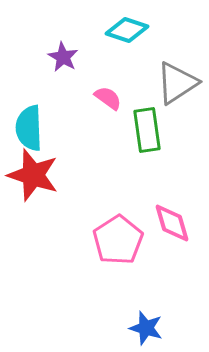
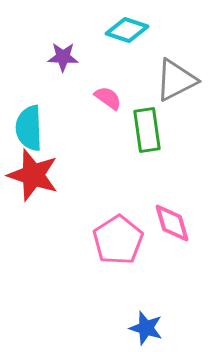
purple star: rotated 28 degrees counterclockwise
gray triangle: moved 1 px left, 3 px up; rotated 6 degrees clockwise
